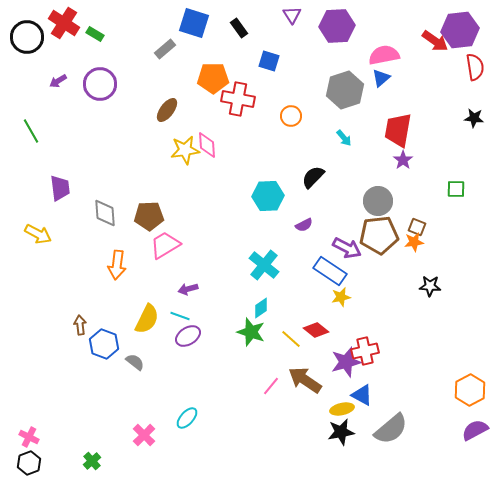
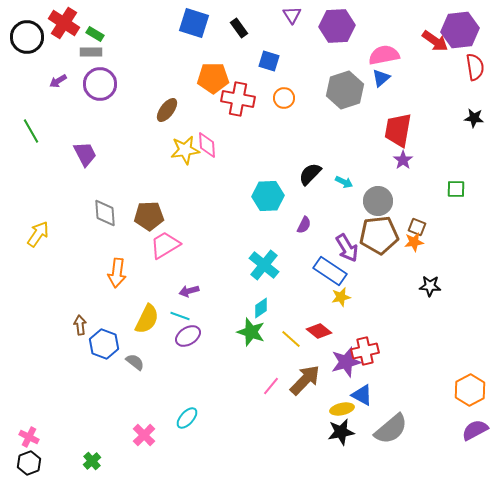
gray rectangle at (165, 49): moved 74 px left, 3 px down; rotated 40 degrees clockwise
orange circle at (291, 116): moved 7 px left, 18 px up
cyan arrow at (344, 138): moved 44 px down; rotated 24 degrees counterclockwise
black semicircle at (313, 177): moved 3 px left, 3 px up
purple trapezoid at (60, 188): moved 25 px right, 34 px up; rotated 20 degrees counterclockwise
purple semicircle at (304, 225): rotated 36 degrees counterclockwise
yellow arrow at (38, 234): rotated 84 degrees counterclockwise
purple arrow at (347, 248): rotated 32 degrees clockwise
orange arrow at (117, 265): moved 8 px down
purple arrow at (188, 289): moved 1 px right, 2 px down
red diamond at (316, 330): moved 3 px right, 1 px down
brown arrow at (305, 380): rotated 100 degrees clockwise
